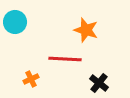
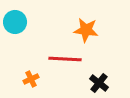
orange star: rotated 10 degrees counterclockwise
